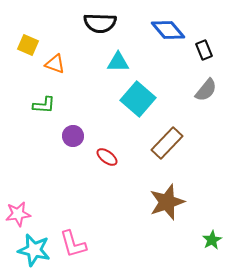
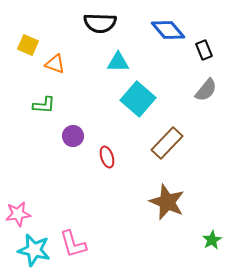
red ellipse: rotated 35 degrees clockwise
brown star: rotated 30 degrees counterclockwise
